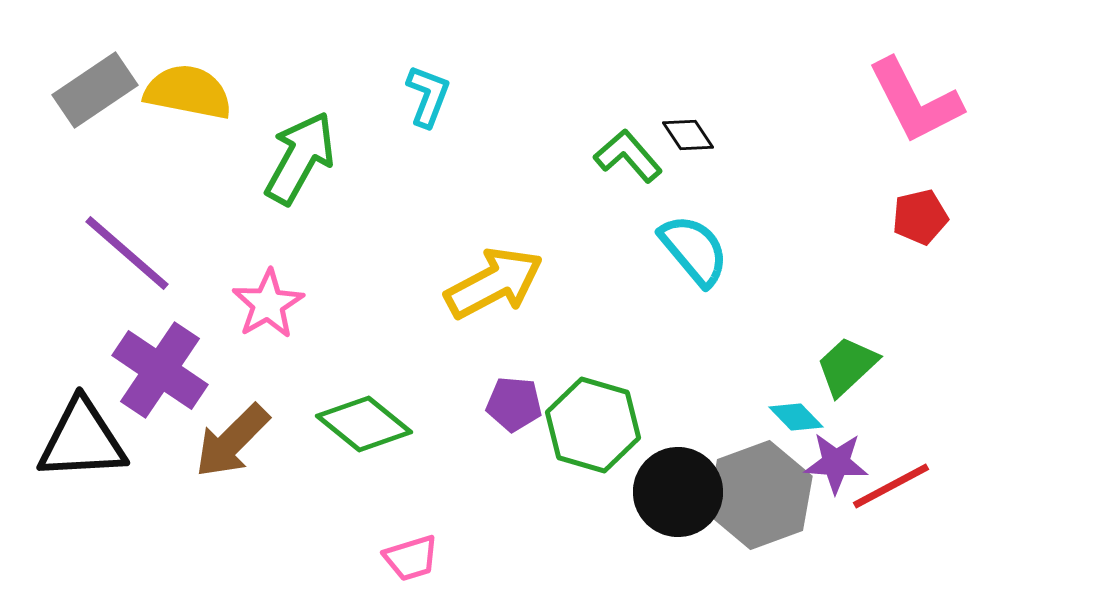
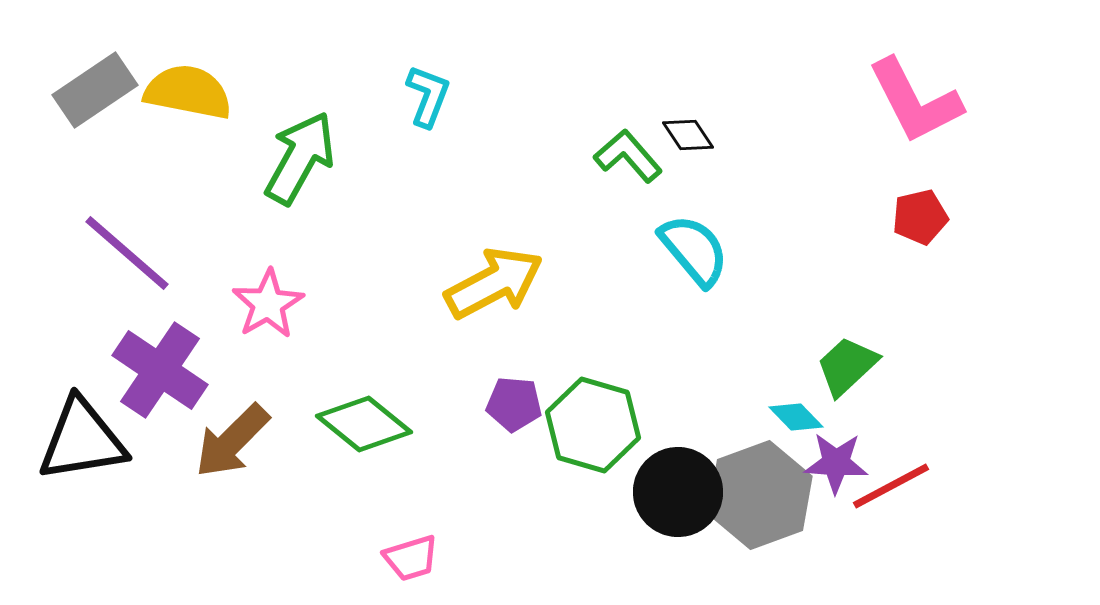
black triangle: rotated 6 degrees counterclockwise
